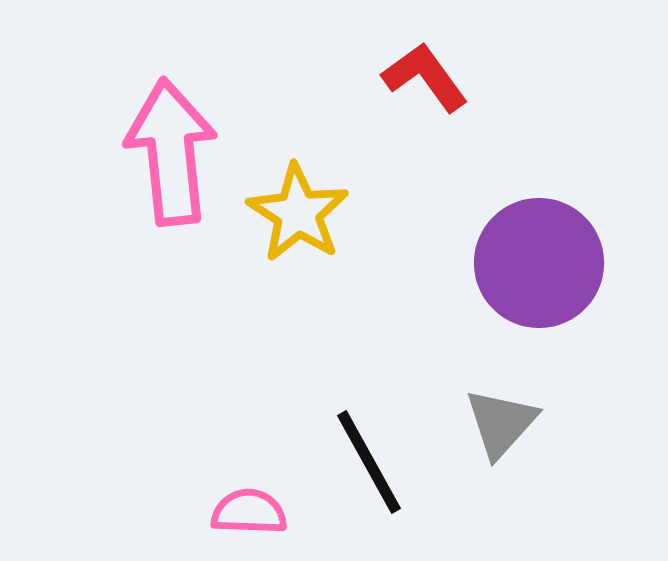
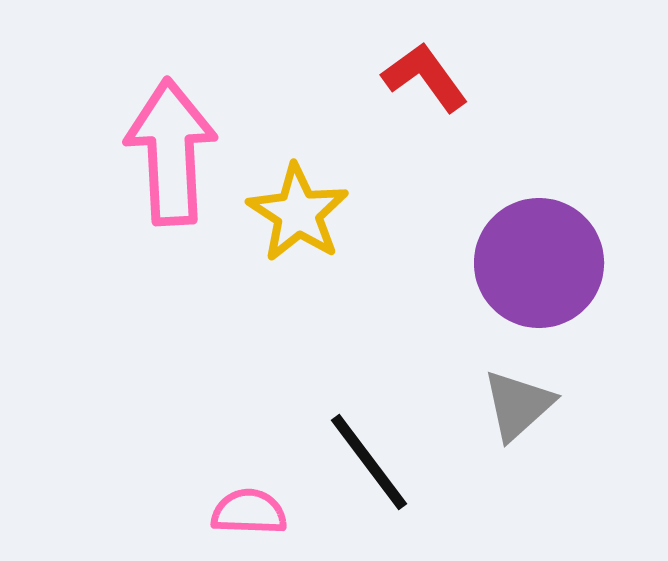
pink arrow: rotated 3 degrees clockwise
gray triangle: moved 17 px right, 18 px up; rotated 6 degrees clockwise
black line: rotated 8 degrees counterclockwise
